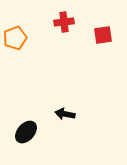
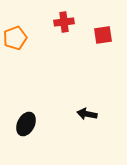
black arrow: moved 22 px right
black ellipse: moved 8 px up; rotated 15 degrees counterclockwise
